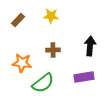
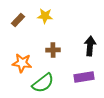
yellow star: moved 6 px left
